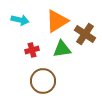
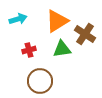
cyan arrow: moved 2 px left, 1 px up; rotated 30 degrees counterclockwise
red cross: moved 3 px left
brown circle: moved 3 px left
